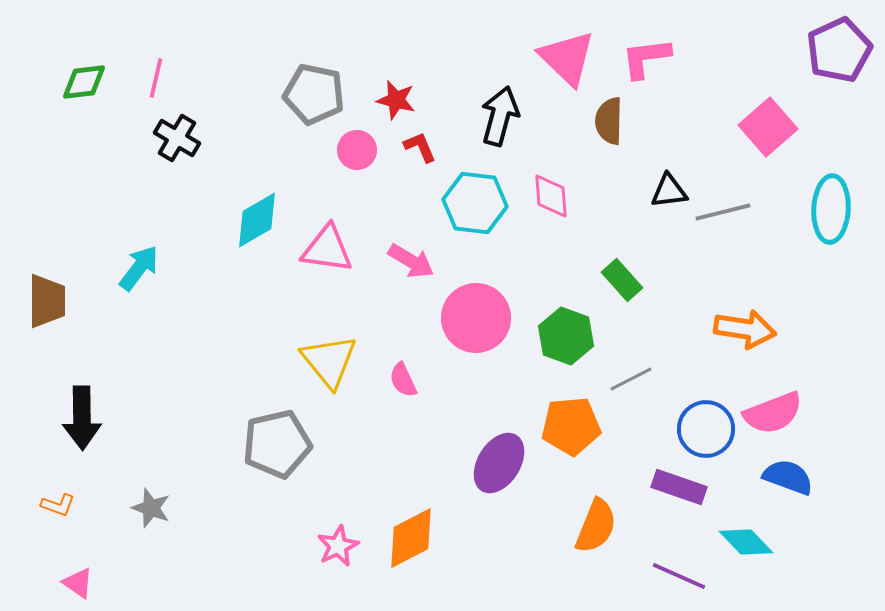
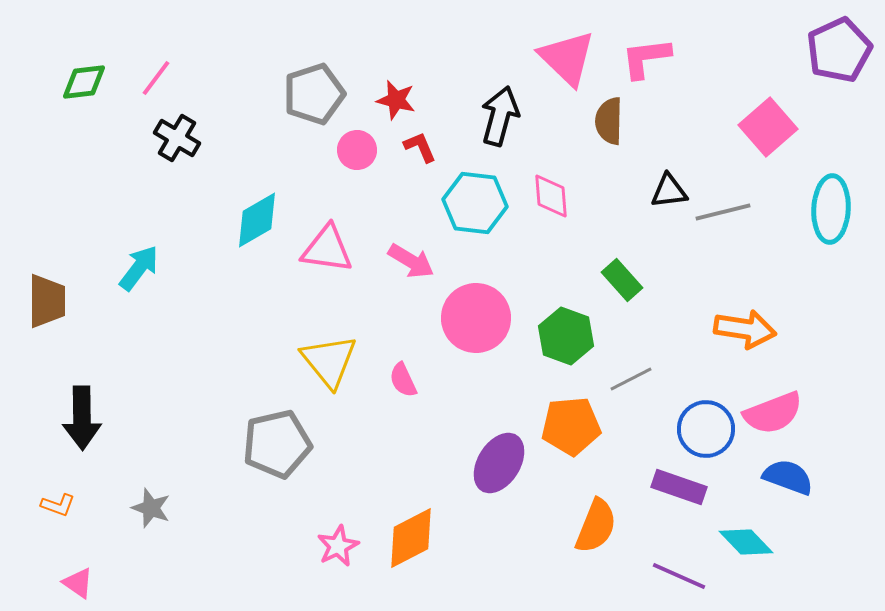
pink line at (156, 78): rotated 24 degrees clockwise
gray pentagon at (314, 94): rotated 30 degrees counterclockwise
